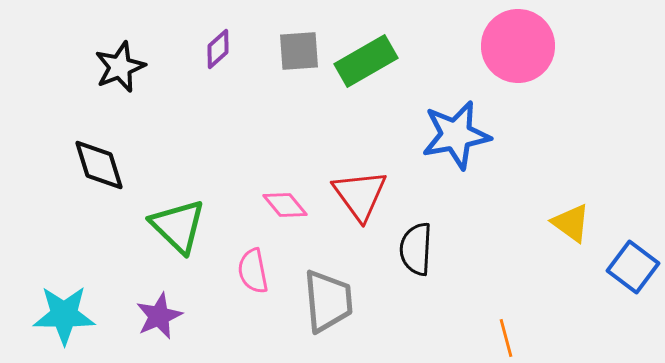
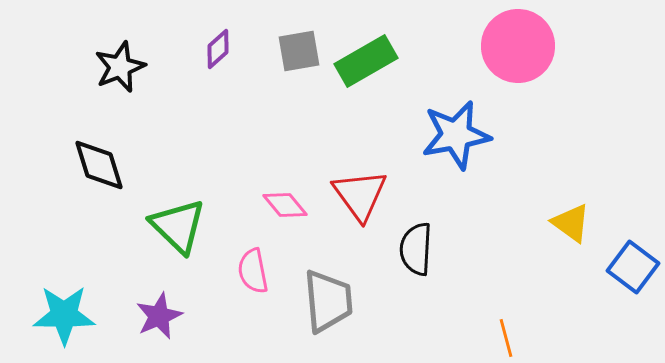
gray square: rotated 6 degrees counterclockwise
